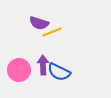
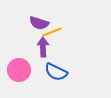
purple arrow: moved 18 px up
blue semicircle: moved 3 px left
